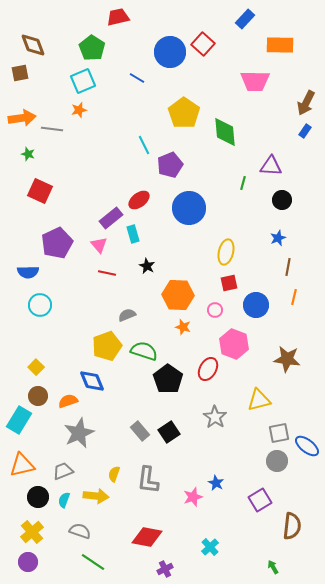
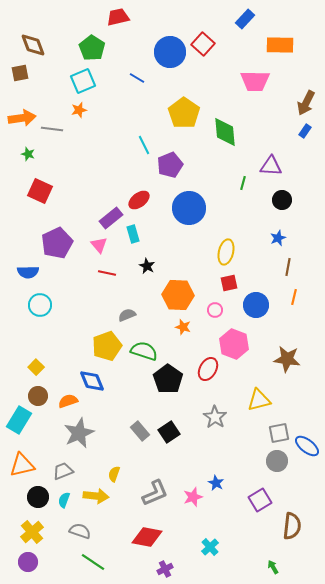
gray L-shape at (148, 480): moved 7 px right, 13 px down; rotated 120 degrees counterclockwise
